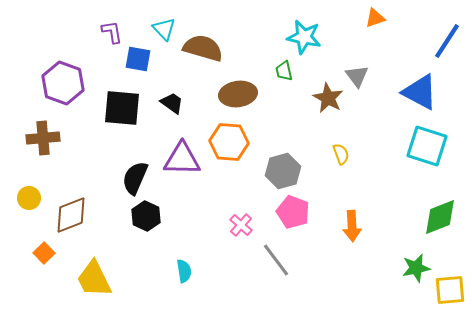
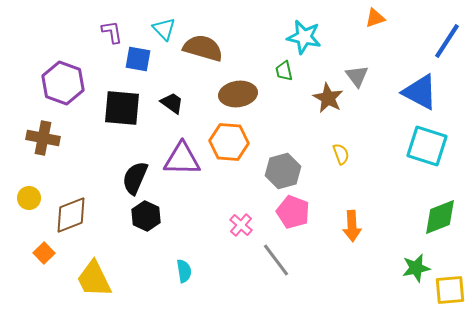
brown cross: rotated 16 degrees clockwise
